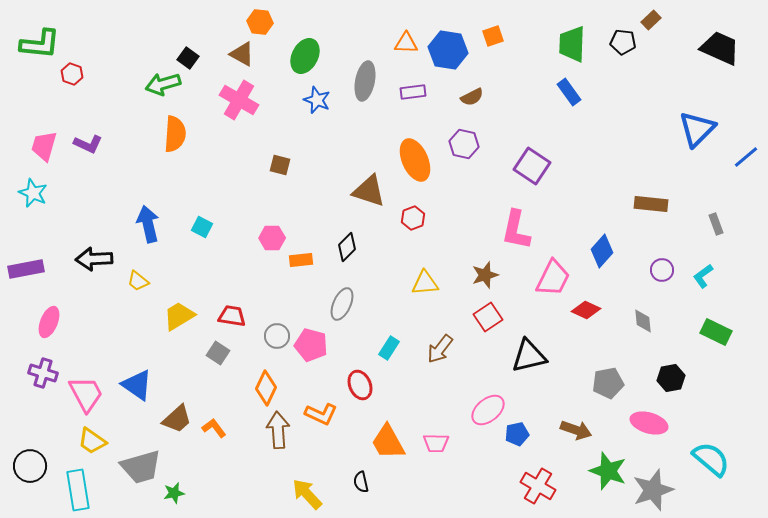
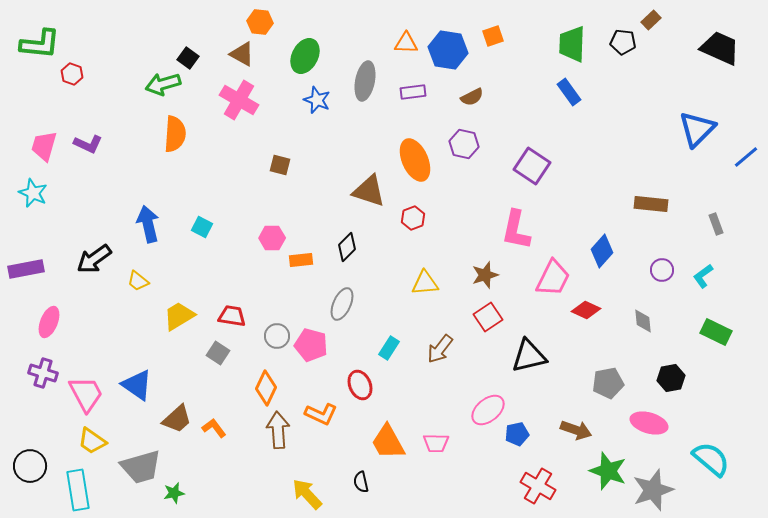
black arrow at (94, 259): rotated 33 degrees counterclockwise
